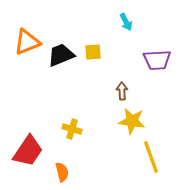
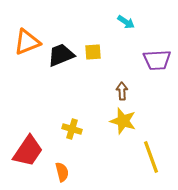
cyan arrow: rotated 30 degrees counterclockwise
yellow star: moved 9 px left; rotated 8 degrees clockwise
